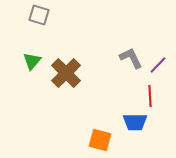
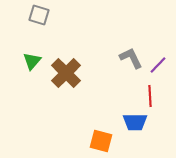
orange square: moved 1 px right, 1 px down
